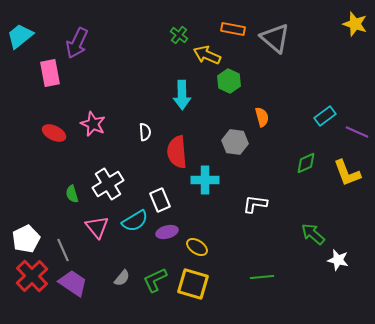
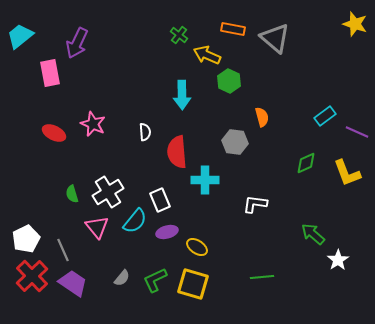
white cross: moved 8 px down
cyan semicircle: rotated 20 degrees counterclockwise
white star: rotated 25 degrees clockwise
